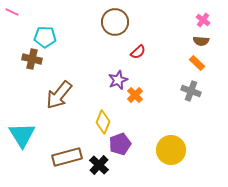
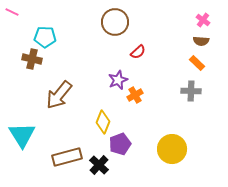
gray cross: rotated 18 degrees counterclockwise
orange cross: rotated 14 degrees clockwise
yellow circle: moved 1 px right, 1 px up
